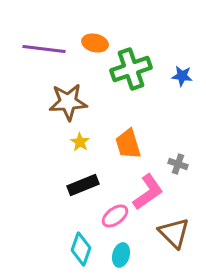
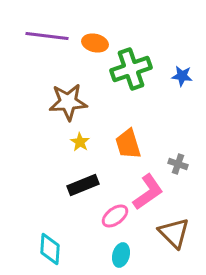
purple line: moved 3 px right, 13 px up
cyan diamond: moved 31 px left; rotated 16 degrees counterclockwise
